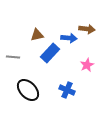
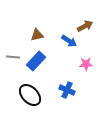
brown arrow: moved 2 px left, 3 px up; rotated 35 degrees counterclockwise
blue arrow: moved 3 px down; rotated 28 degrees clockwise
blue rectangle: moved 14 px left, 8 px down
pink star: moved 1 px left, 1 px up; rotated 24 degrees clockwise
black ellipse: moved 2 px right, 5 px down
